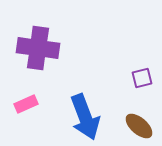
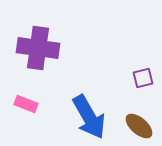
purple square: moved 1 px right
pink rectangle: rotated 45 degrees clockwise
blue arrow: moved 4 px right; rotated 9 degrees counterclockwise
